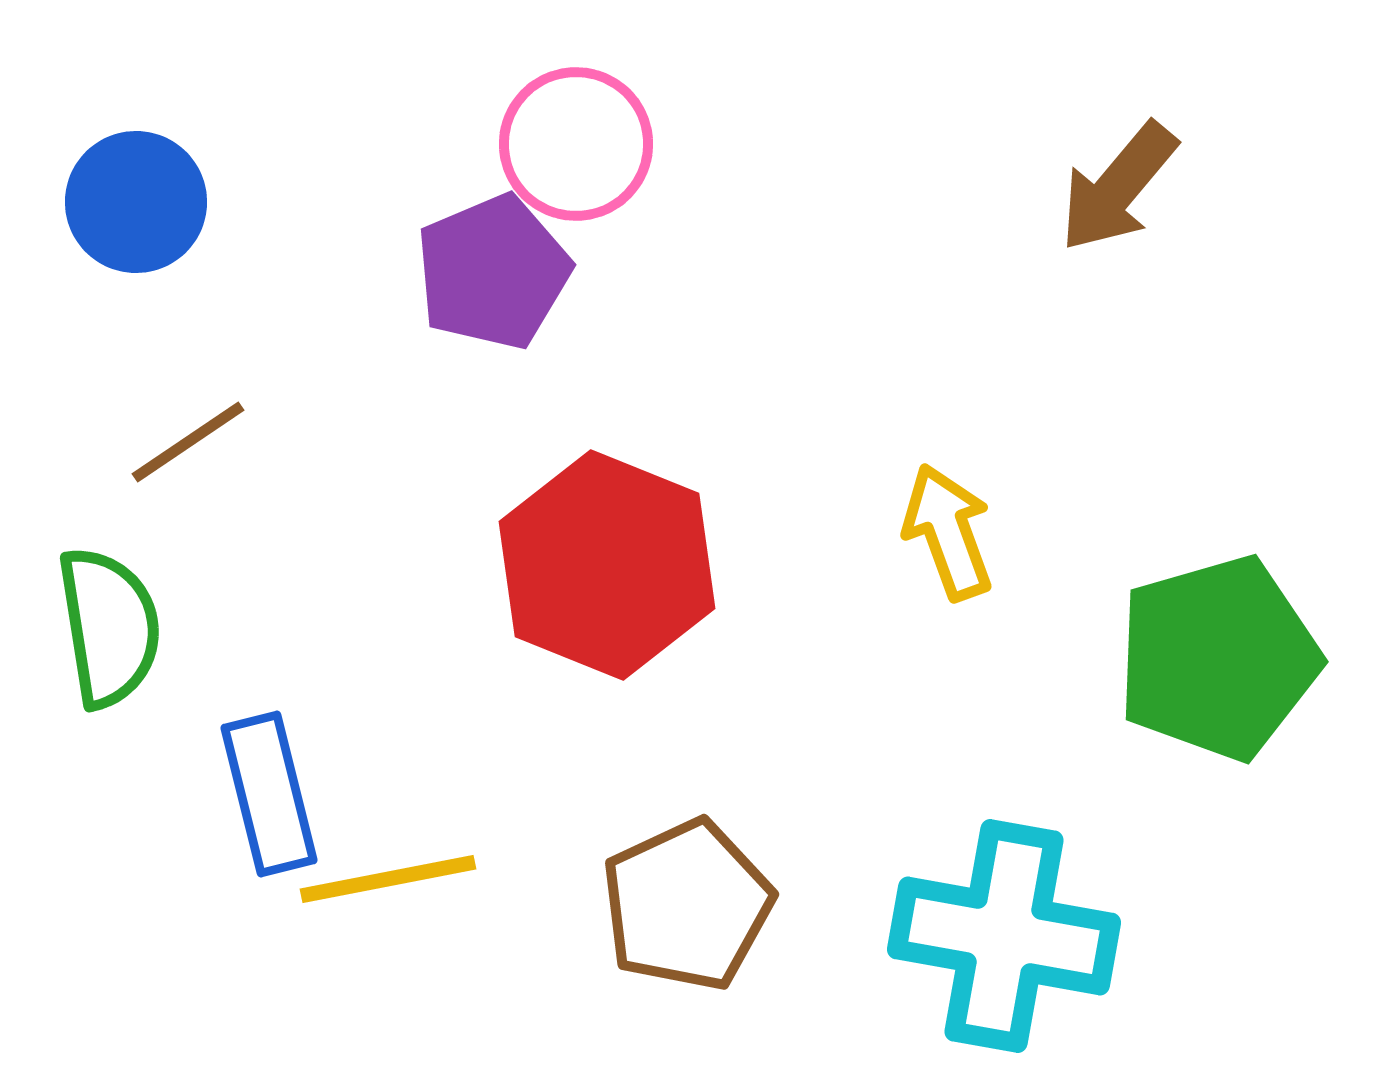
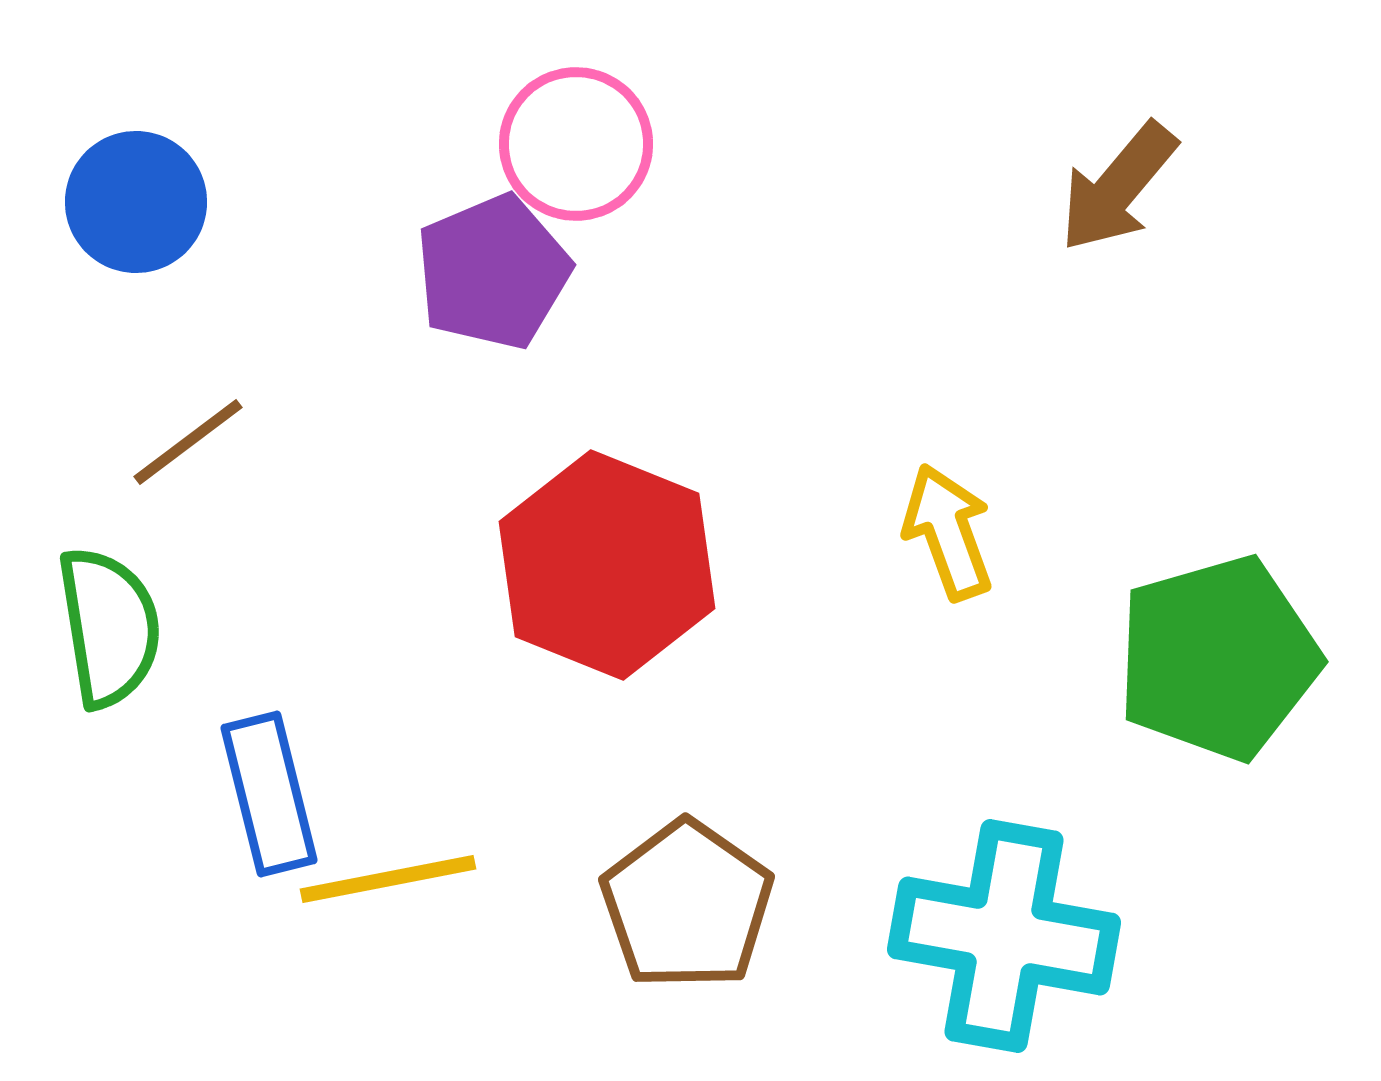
brown line: rotated 3 degrees counterclockwise
brown pentagon: rotated 12 degrees counterclockwise
